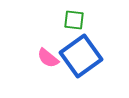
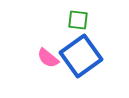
green square: moved 4 px right
